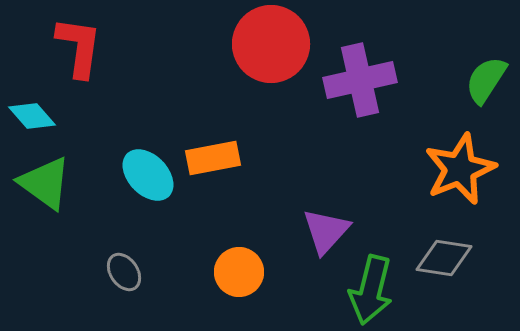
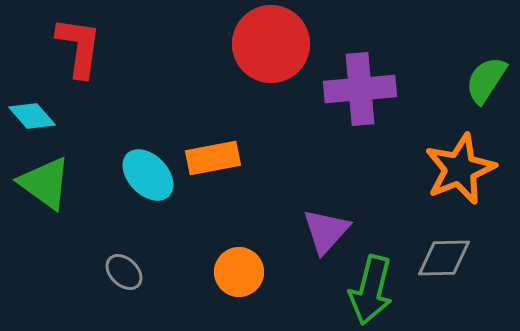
purple cross: moved 9 px down; rotated 8 degrees clockwise
gray diamond: rotated 10 degrees counterclockwise
gray ellipse: rotated 12 degrees counterclockwise
